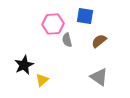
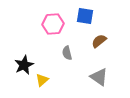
gray semicircle: moved 13 px down
